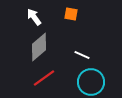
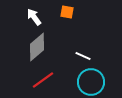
orange square: moved 4 px left, 2 px up
gray diamond: moved 2 px left
white line: moved 1 px right, 1 px down
red line: moved 1 px left, 2 px down
